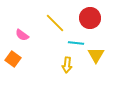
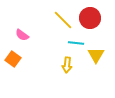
yellow line: moved 8 px right, 3 px up
